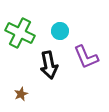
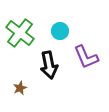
green cross: rotated 12 degrees clockwise
brown star: moved 1 px left, 6 px up
